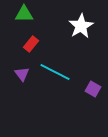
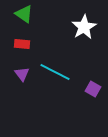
green triangle: rotated 36 degrees clockwise
white star: moved 3 px right, 1 px down
red rectangle: moved 9 px left; rotated 56 degrees clockwise
